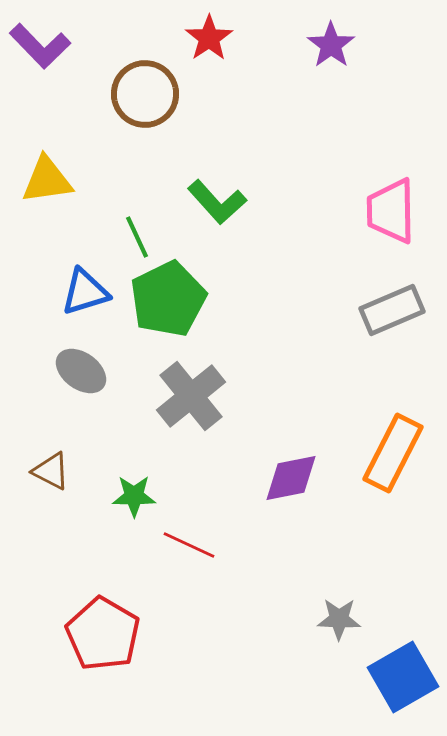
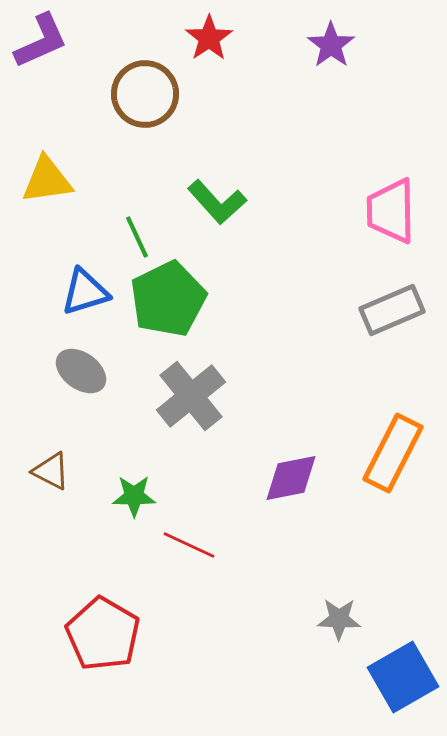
purple L-shape: moved 1 px right, 5 px up; rotated 70 degrees counterclockwise
